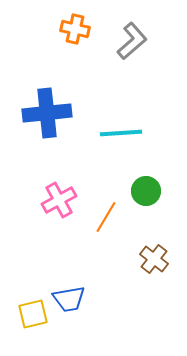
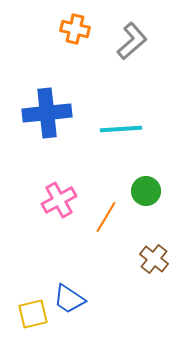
cyan line: moved 4 px up
blue trapezoid: rotated 44 degrees clockwise
